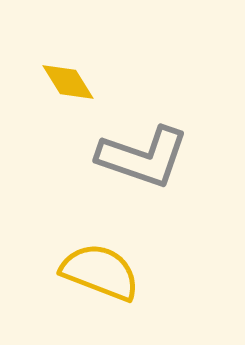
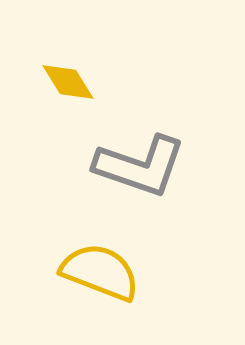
gray L-shape: moved 3 px left, 9 px down
